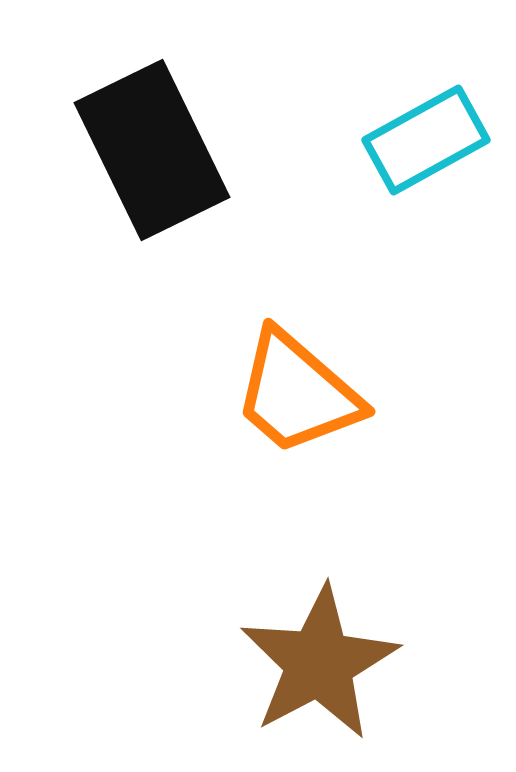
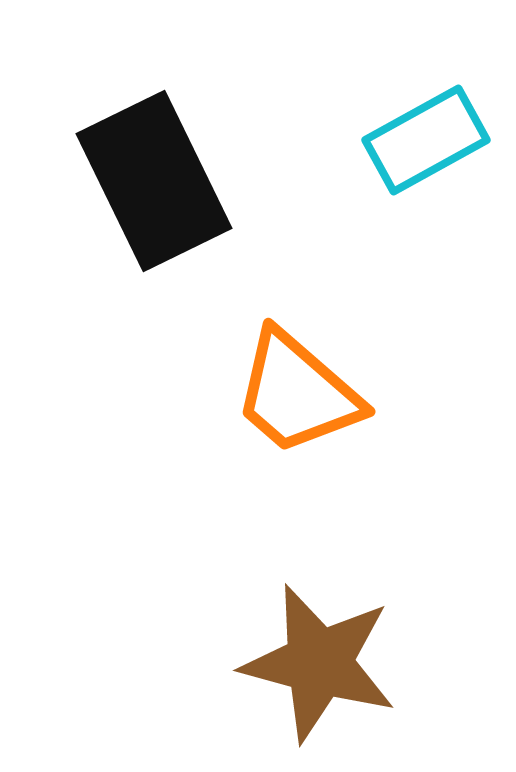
black rectangle: moved 2 px right, 31 px down
brown star: rotated 29 degrees counterclockwise
